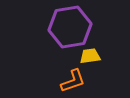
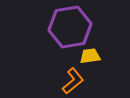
orange L-shape: rotated 20 degrees counterclockwise
